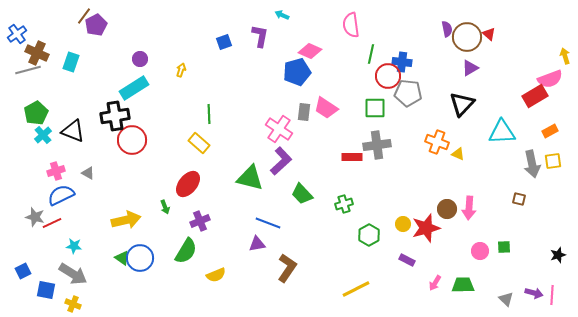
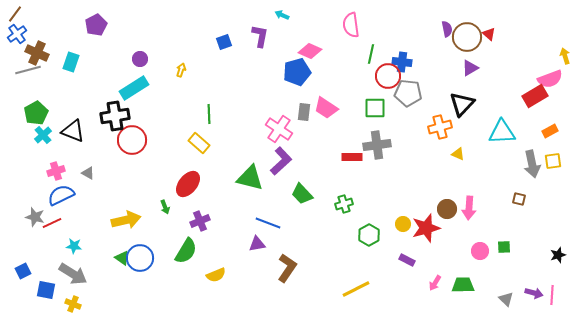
brown line at (84, 16): moved 69 px left, 2 px up
orange cross at (437, 142): moved 3 px right, 15 px up; rotated 35 degrees counterclockwise
